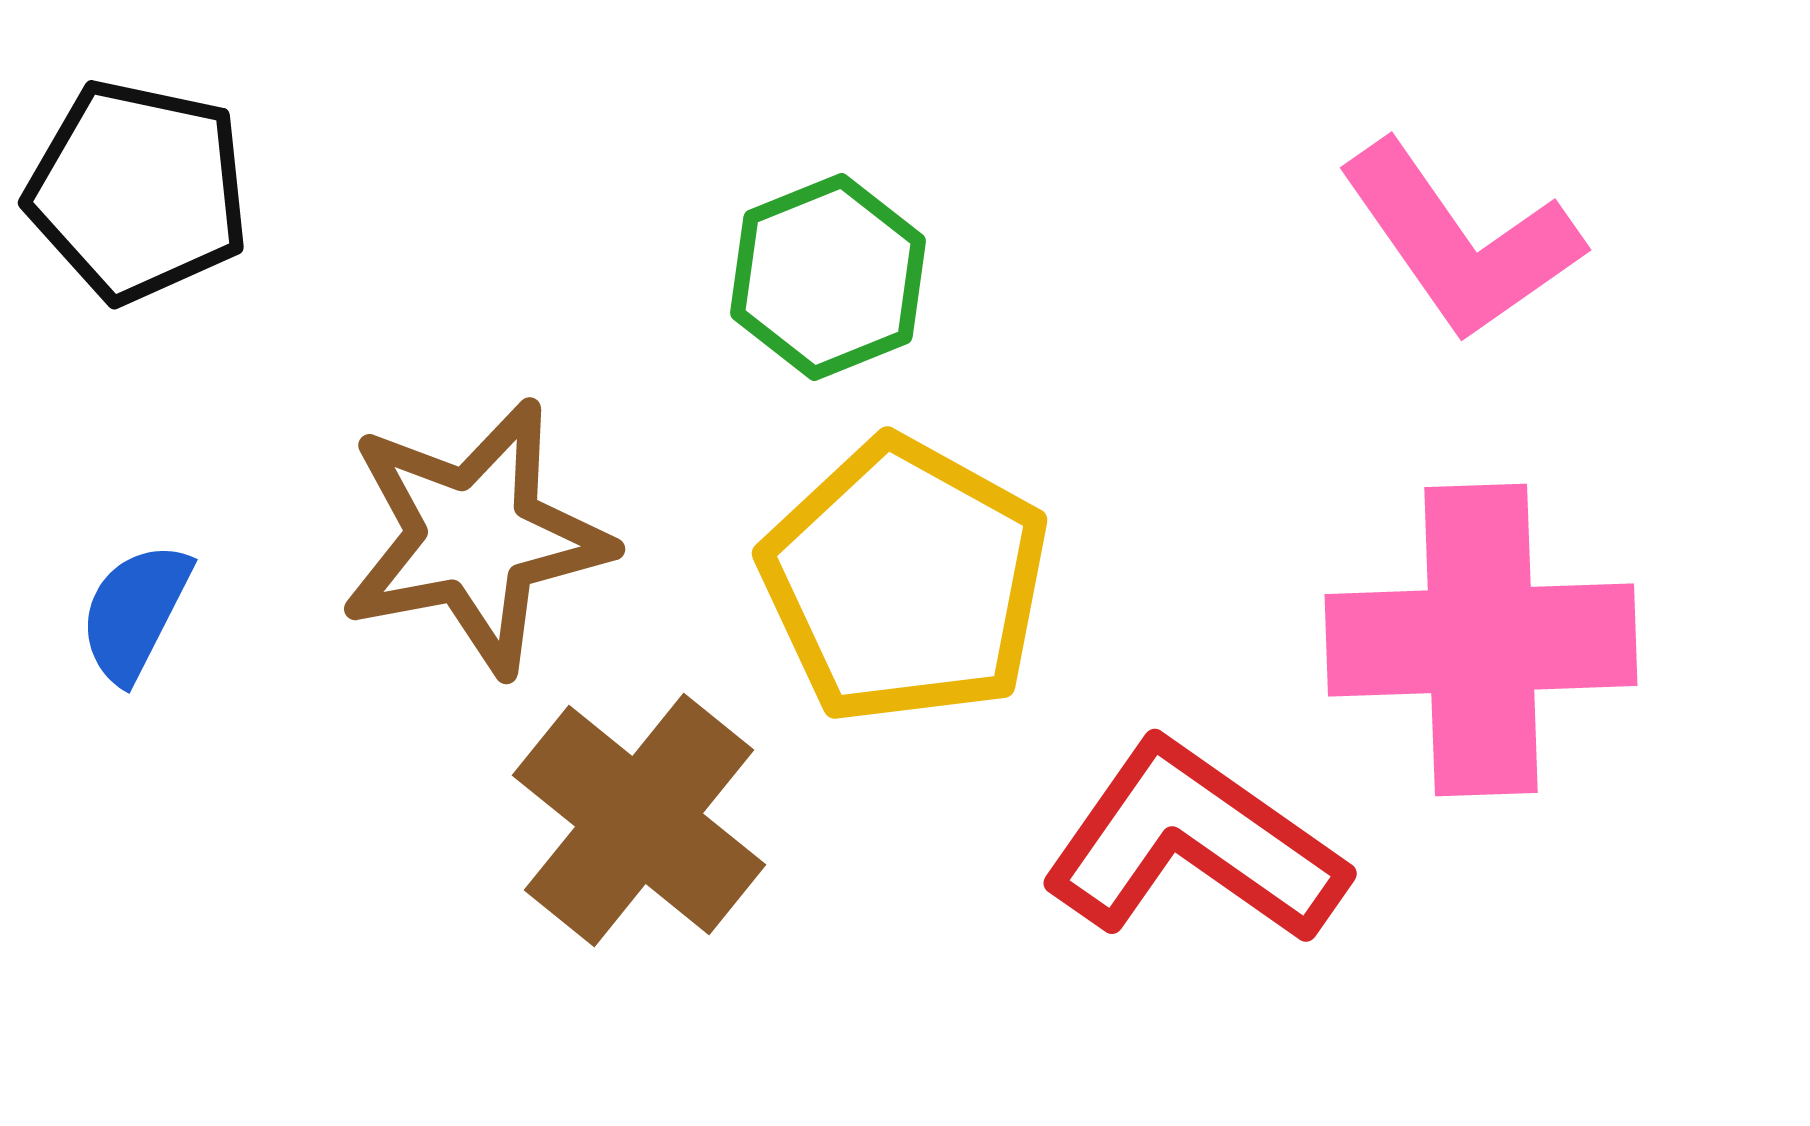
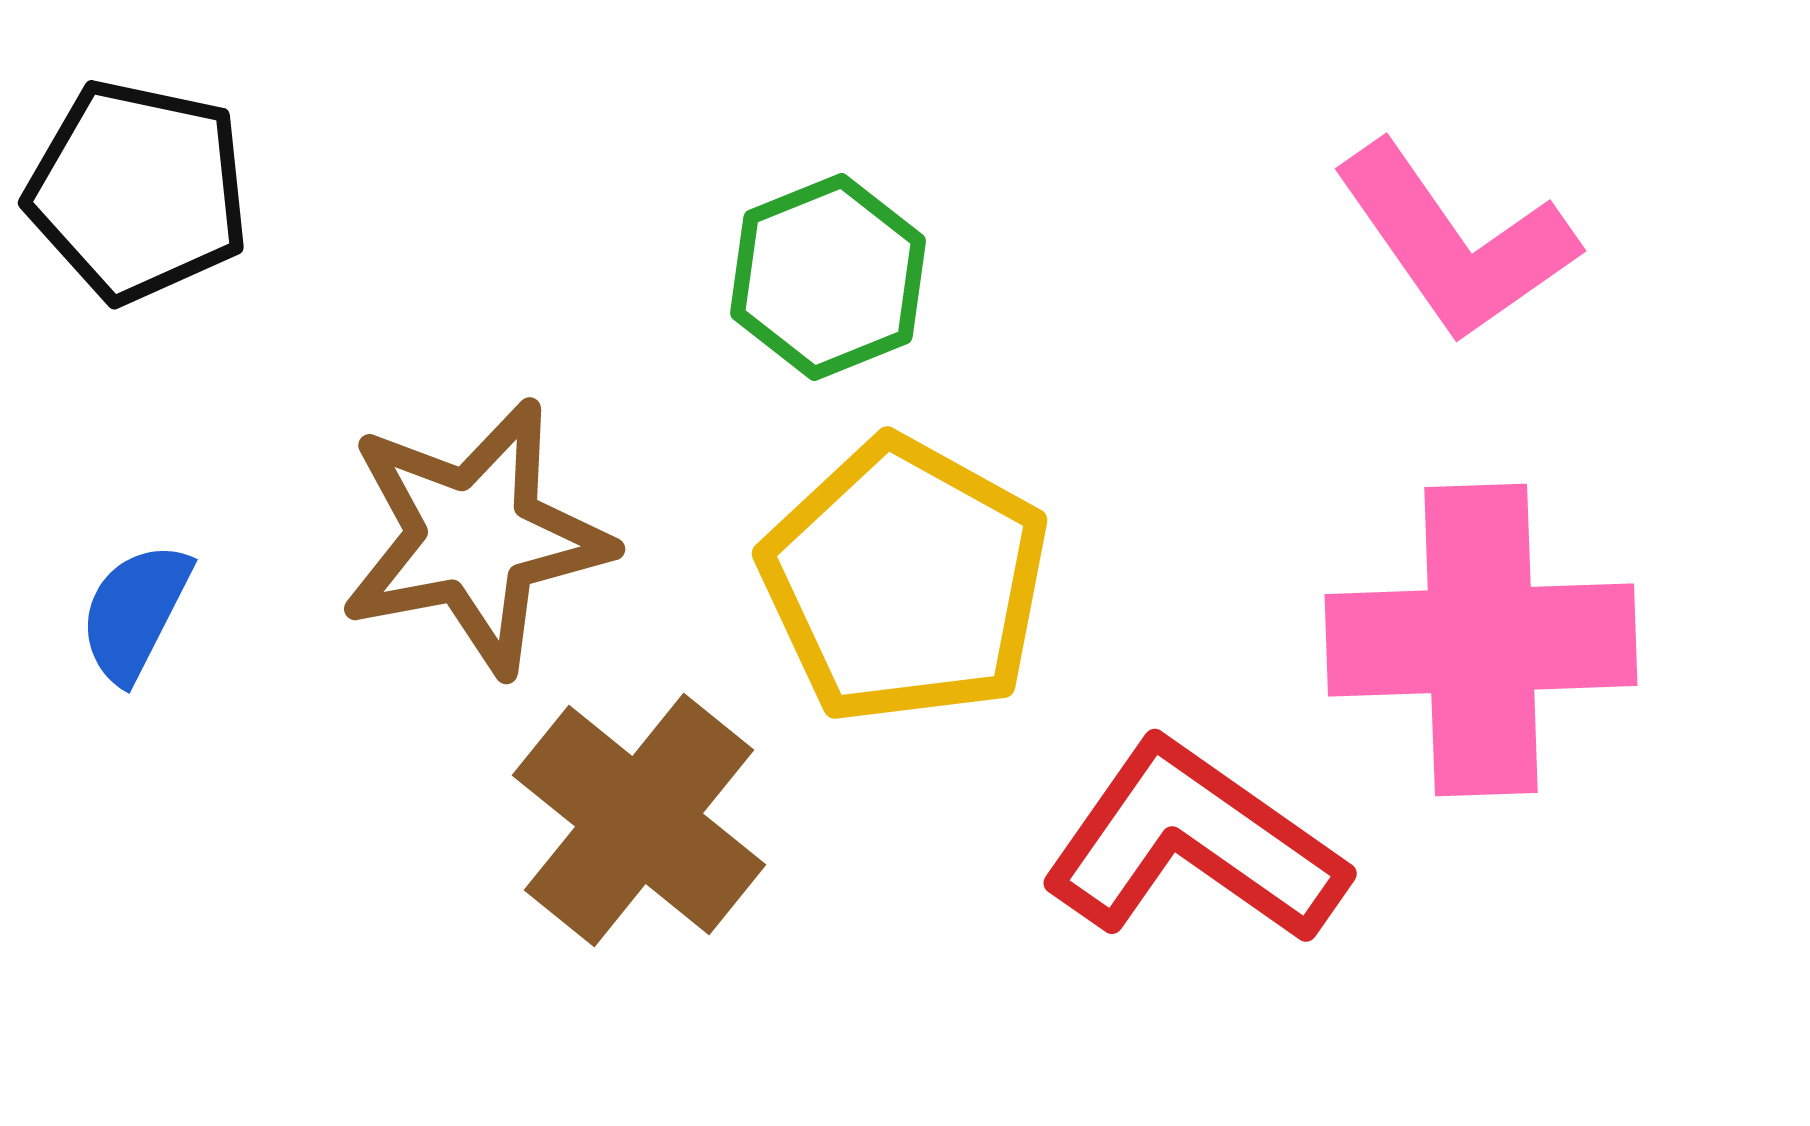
pink L-shape: moved 5 px left, 1 px down
